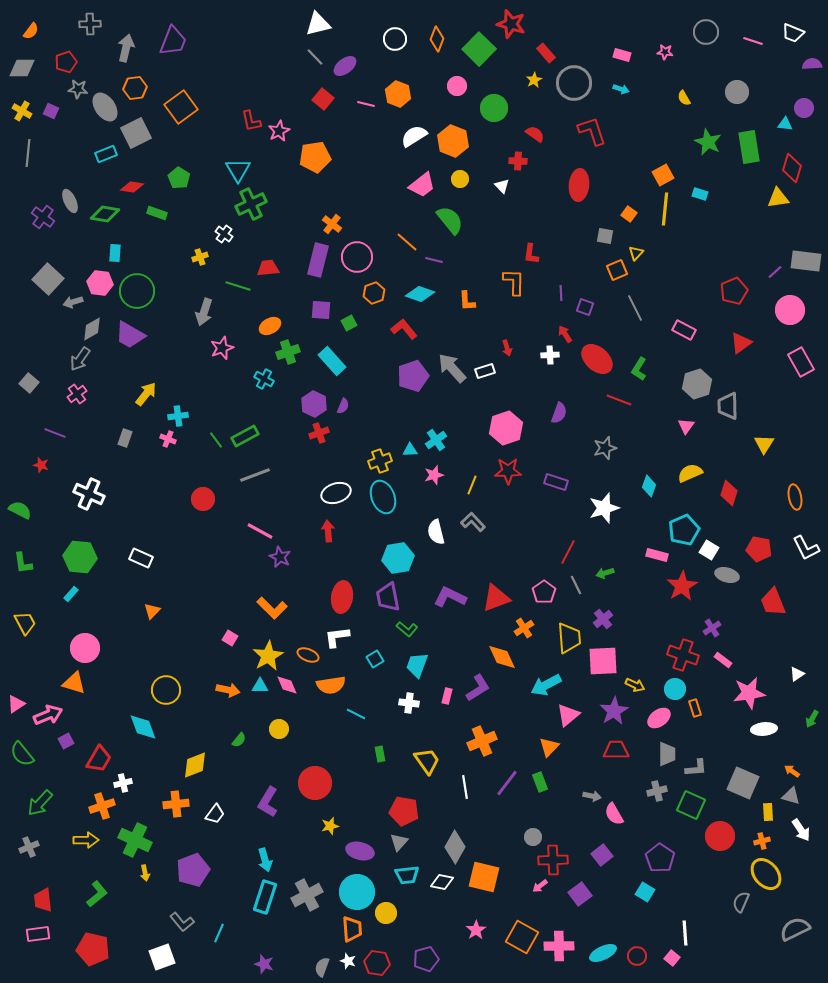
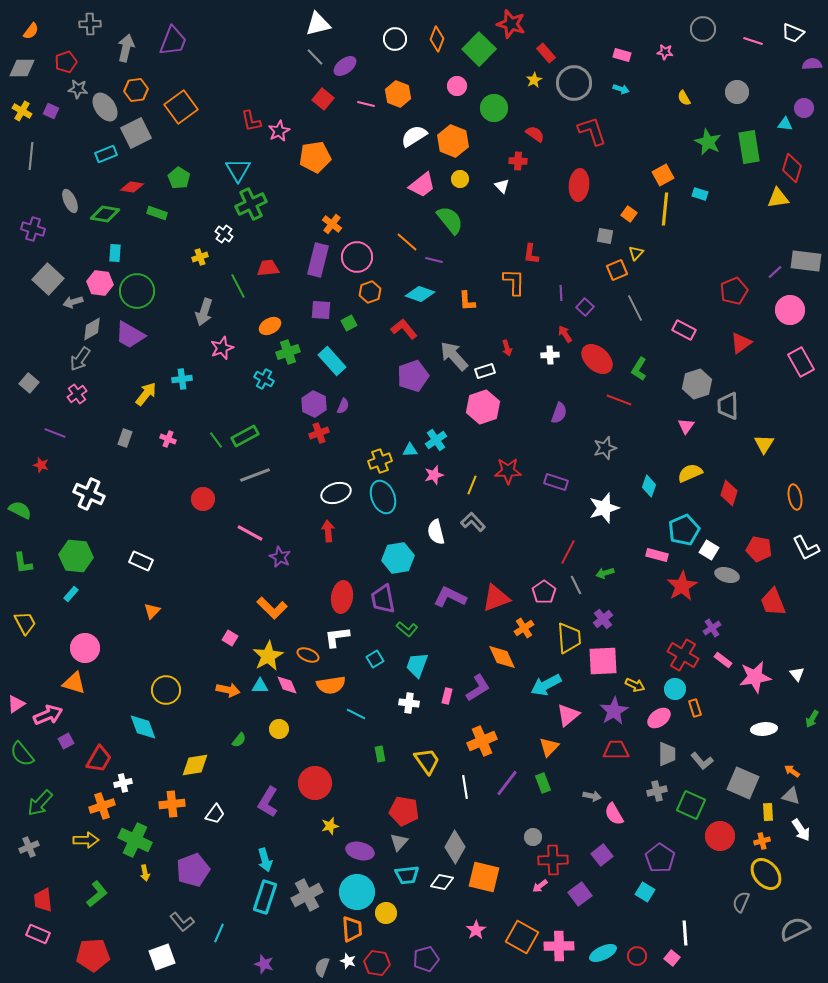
gray circle at (706, 32): moved 3 px left, 3 px up
orange hexagon at (135, 88): moved 1 px right, 2 px down
gray line at (28, 153): moved 3 px right, 3 px down
purple cross at (43, 217): moved 10 px left, 12 px down; rotated 20 degrees counterclockwise
green line at (238, 286): rotated 45 degrees clockwise
orange hexagon at (374, 293): moved 4 px left, 1 px up
purple square at (585, 307): rotated 24 degrees clockwise
gray arrow at (452, 368): moved 2 px right, 12 px up
cyan cross at (178, 416): moved 4 px right, 37 px up
pink hexagon at (506, 428): moved 23 px left, 21 px up
pink line at (260, 531): moved 10 px left, 2 px down
green hexagon at (80, 557): moved 4 px left, 1 px up
white rectangle at (141, 558): moved 3 px down
purple trapezoid at (388, 597): moved 5 px left, 2 px down
red cross at (683, 655): rotated 12 degrees clockwise
white triangle at (797, 674): rotated 35 degrees counterclockwise
pink star at (749, 693): moved 6 px right, 16 px up
yellow diamond at (195, 765): rotated 12 degrees clockwise
gray L-shape at (696, 768): moved 6 px right, 7 px up; rotated 55 degrees clockwise
green rectangle at (540, 782): moved 3 px right, 1 px down
orange cross at (176, 804): moved 4 px left
pink rectangle at (38, 934): rotated 30 degrees clockwise
red pentagon at (93, 949): moved 6 px down; rotated 16 degrees counterclockwise
